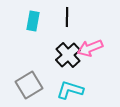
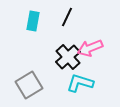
black line: rotated 24 degrees clockwise
black cross: moved 2 px down
cyan L-shape: moved 10 px right, 7 px up
